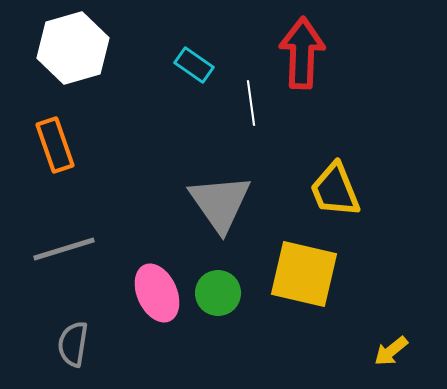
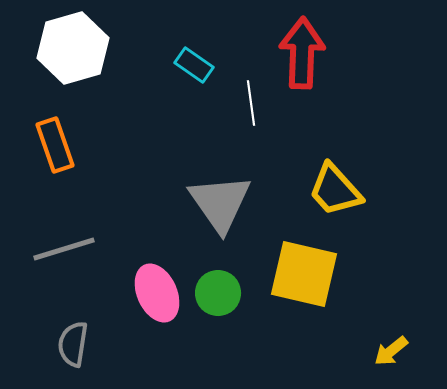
yellow trapezoid: rotated 20 degrees counterclockwise
